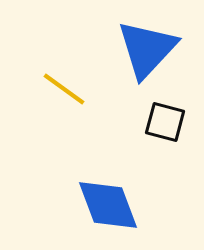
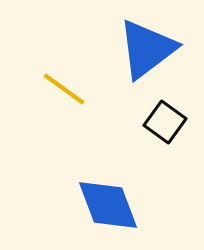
blue triangle: rotated 10 degrees clockwise
black square: rotated 21 degrees clockwise
